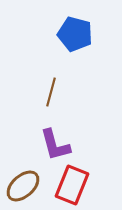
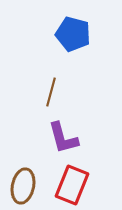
blue pentagon: moved 2 px left
purple L-shape: moved 8 px right, 7 px up
brown ellipse: rotated 36 degrees counterclockwise
